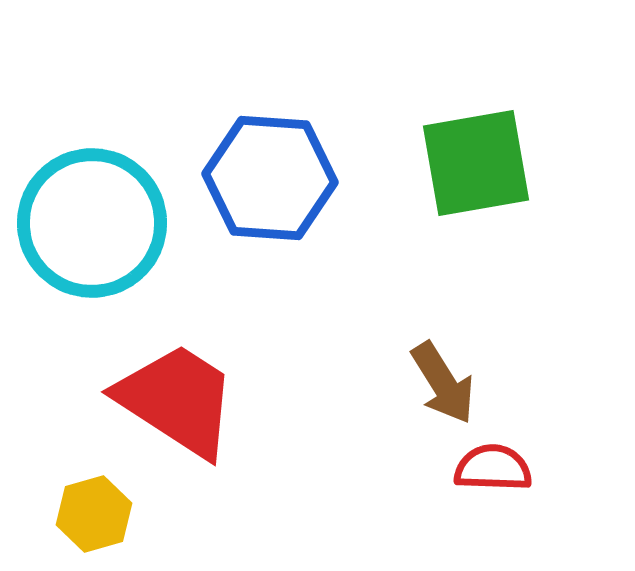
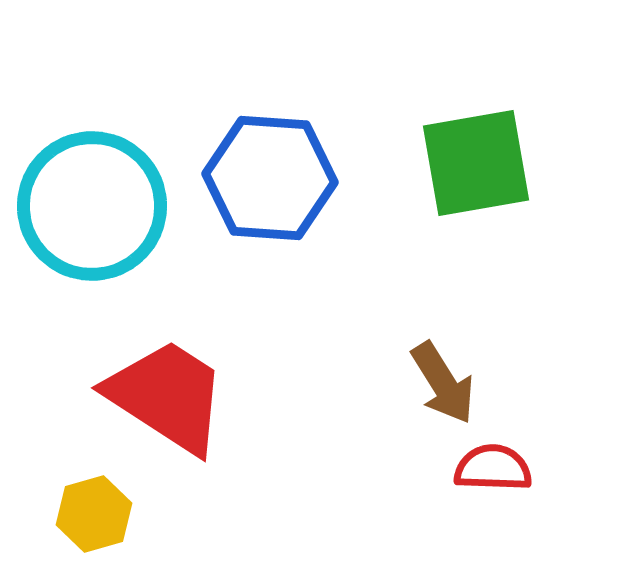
cyan circle: moved 17 px up
red trapezoid: moved 10 px left, 4 px up
